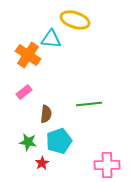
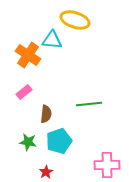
cyan triangle: moved 1 px right, 1 px down
red star: moved 4 px right, 9 px down
